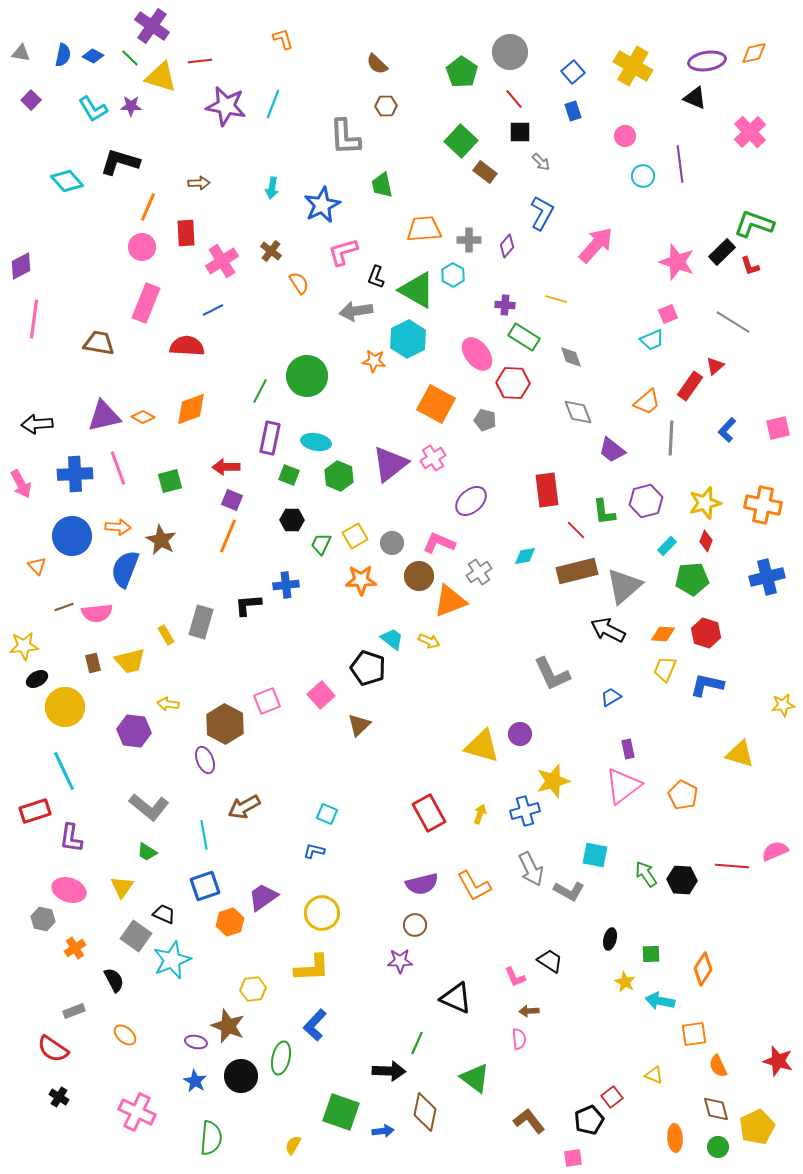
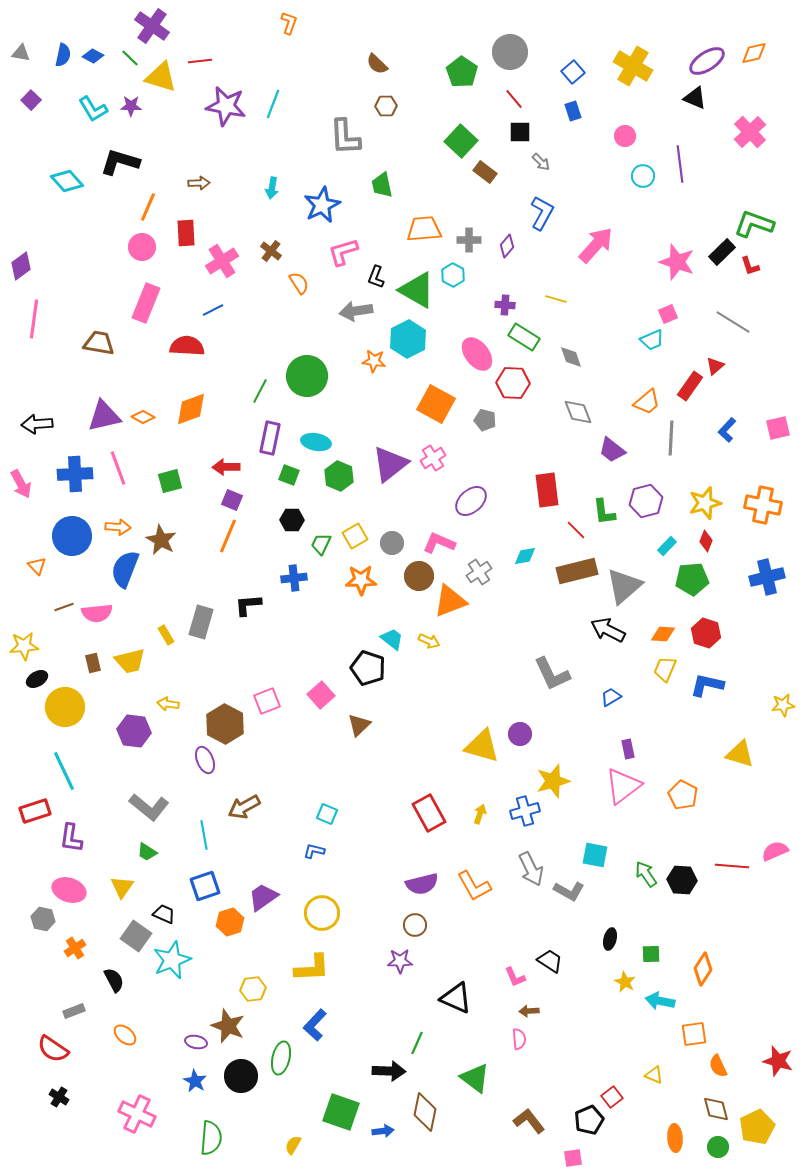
orange L-shape at (283, 39): moved 6 px right, 16 px up; rotated 35 degrees clockwise
purple ellipse at (707, 61): rotated 24 degrees counterclockwise
purple diamond at (21, 266): rotated 8 degrees counterclockwise
blue cross at (286, 585): moved 8 px right, 7 px up
pink cross at (137, 1112): moved 2 px down
